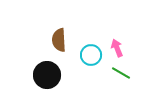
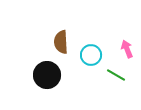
brown semicircle: moved 2 px right, 2 px down
pink arrow: moved 10 px right, 1 px down
green line: moved 5 px left, 2 px down
